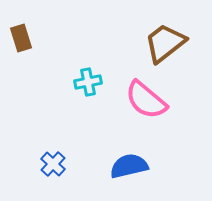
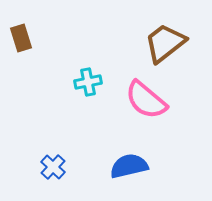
blue cross: moved 3 px down
